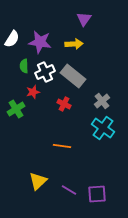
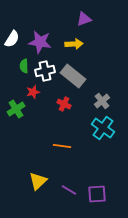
purple triangle: rotated 35 degrees clockwise
white cross: moved 1 px up; rotated 12 degrees clockwise
